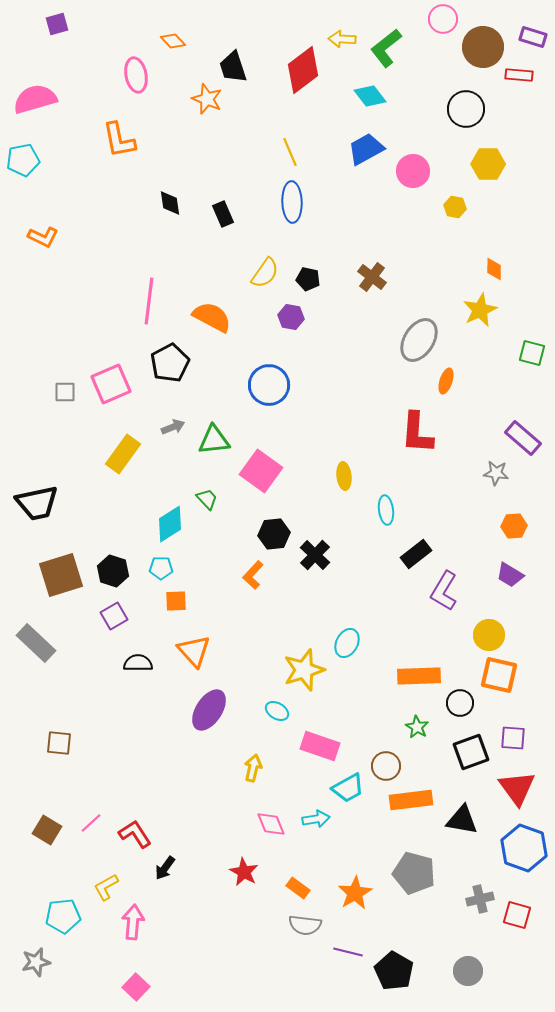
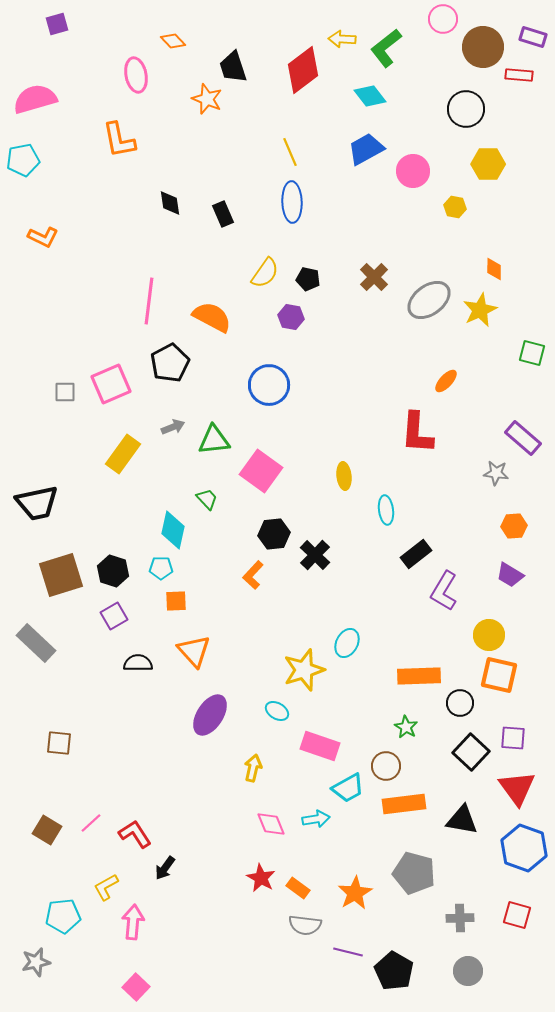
brown cross at (372, 277): moved 2 px right; rotated 8 degrees clockwise
gray ellipse at (419, 340): moved 10 px right, 40 px up; rotated 21 degrees clockwise
orange ellipse at (446, 381): rotated 25 degrees clockwise
cyan diamond at (170, 524): moved 3 px right, 6 px down; rotated 45 degrees counterclockwise
purple ellipse at (209, 710): moved 1 px right, 5 px down
green star at (417, 727): moved 11 px left
black square at (471, 752): rotated 27 degrees counterclockwise
orange rectangle at (411, 800): moved 7 px left, 4 px down
red star at (244, 872): moved 17 px right, 6 px down
gray cross at (480, 899): moved 20 px left, 19 px down; rotated 12 degrees clockwise
